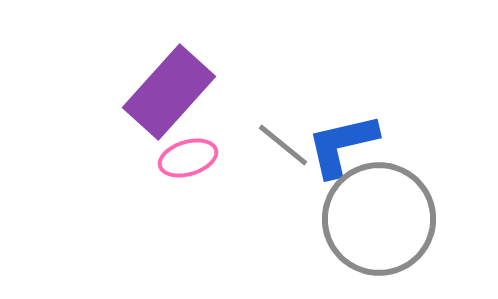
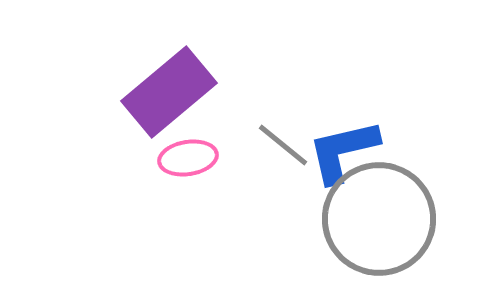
purple rectangle: rotated 8 degrees clockwise
blue L-shape: moved 1 px right, 6 px down
pink ellipse: rotated 8 degrees clockwise
